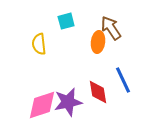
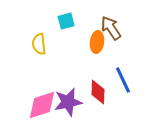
orange ellipse: moved 1 px left
red diamond: rotated 10 degrees clockwise
